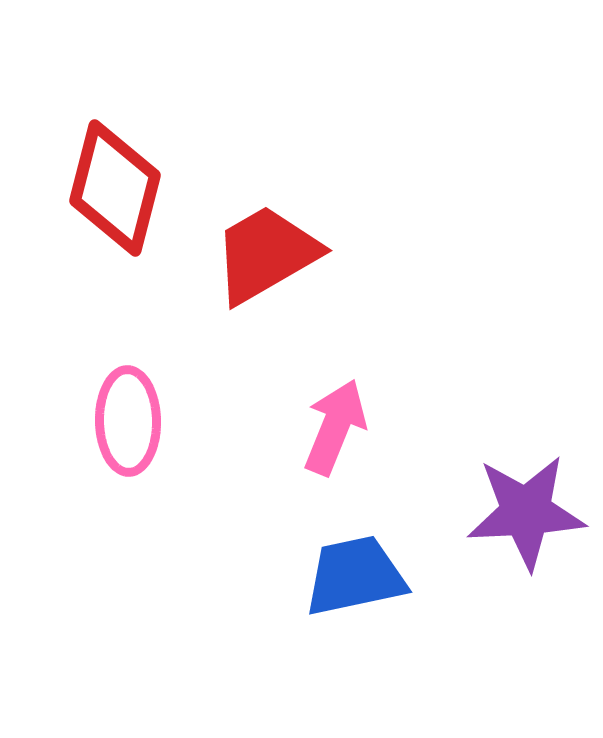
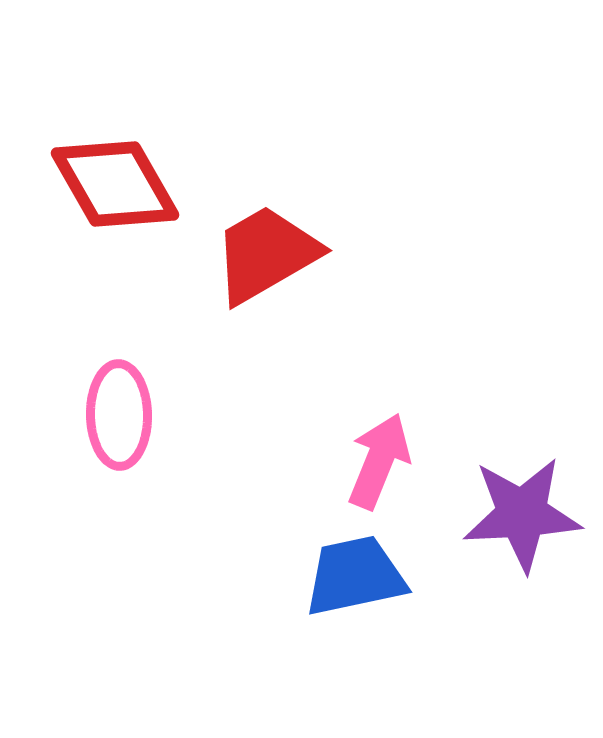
red diamond: moved 4 px up; rotated 44 degrees counterclockwise
pink ellipse: moved 9 px left, 6 px up
pink arrow: moved 44 px right, 34 px down
purple star: moved 4 px left, 2 px down
